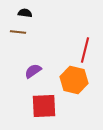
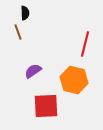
black semicircle: rotated 80 degrees clockwise
brown line: rotated 63 degrees clockwise
red line: moved 6 px up
red square: moved 2 px right
